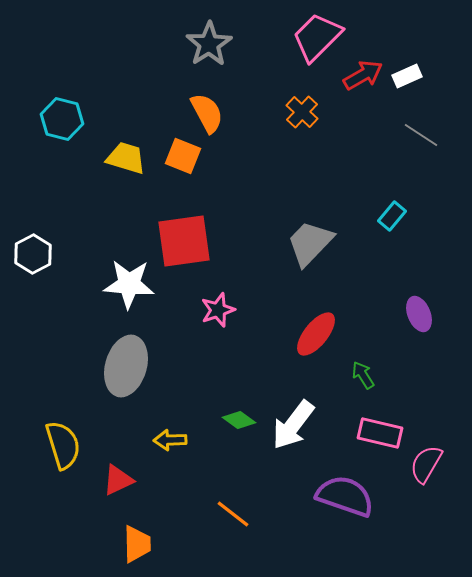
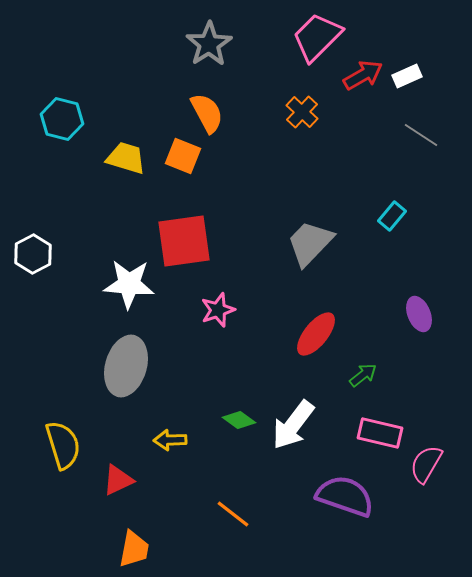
green arrow: rotated 84 degrees clockwise
orange trapezoid: moved 3 px left, 5 px down; rotated 12 degrees clockwise
